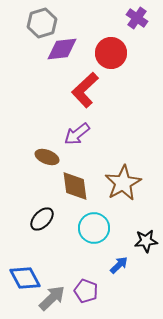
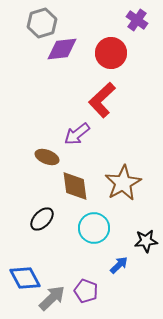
purple cross: moved 2 px down
red L-shape: moved 17 px right, 10 px down
